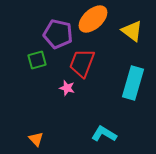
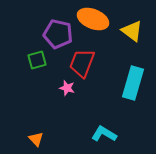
orange ellipse: rotated 64 degrees clockwise
